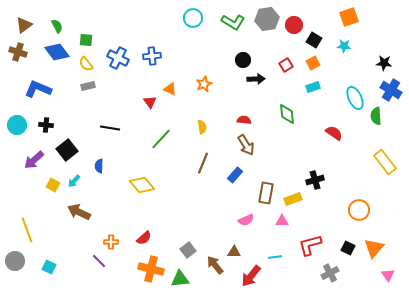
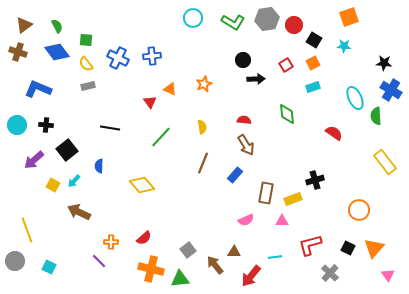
green line at (161, 139): moved 2 px up
gray cross at (330, 273): rotated 18 degrees counterclockwise
